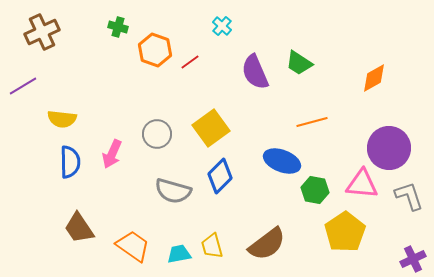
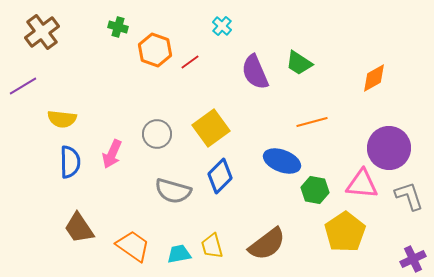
brown cross: rotated 12 degrees counterclockwise
